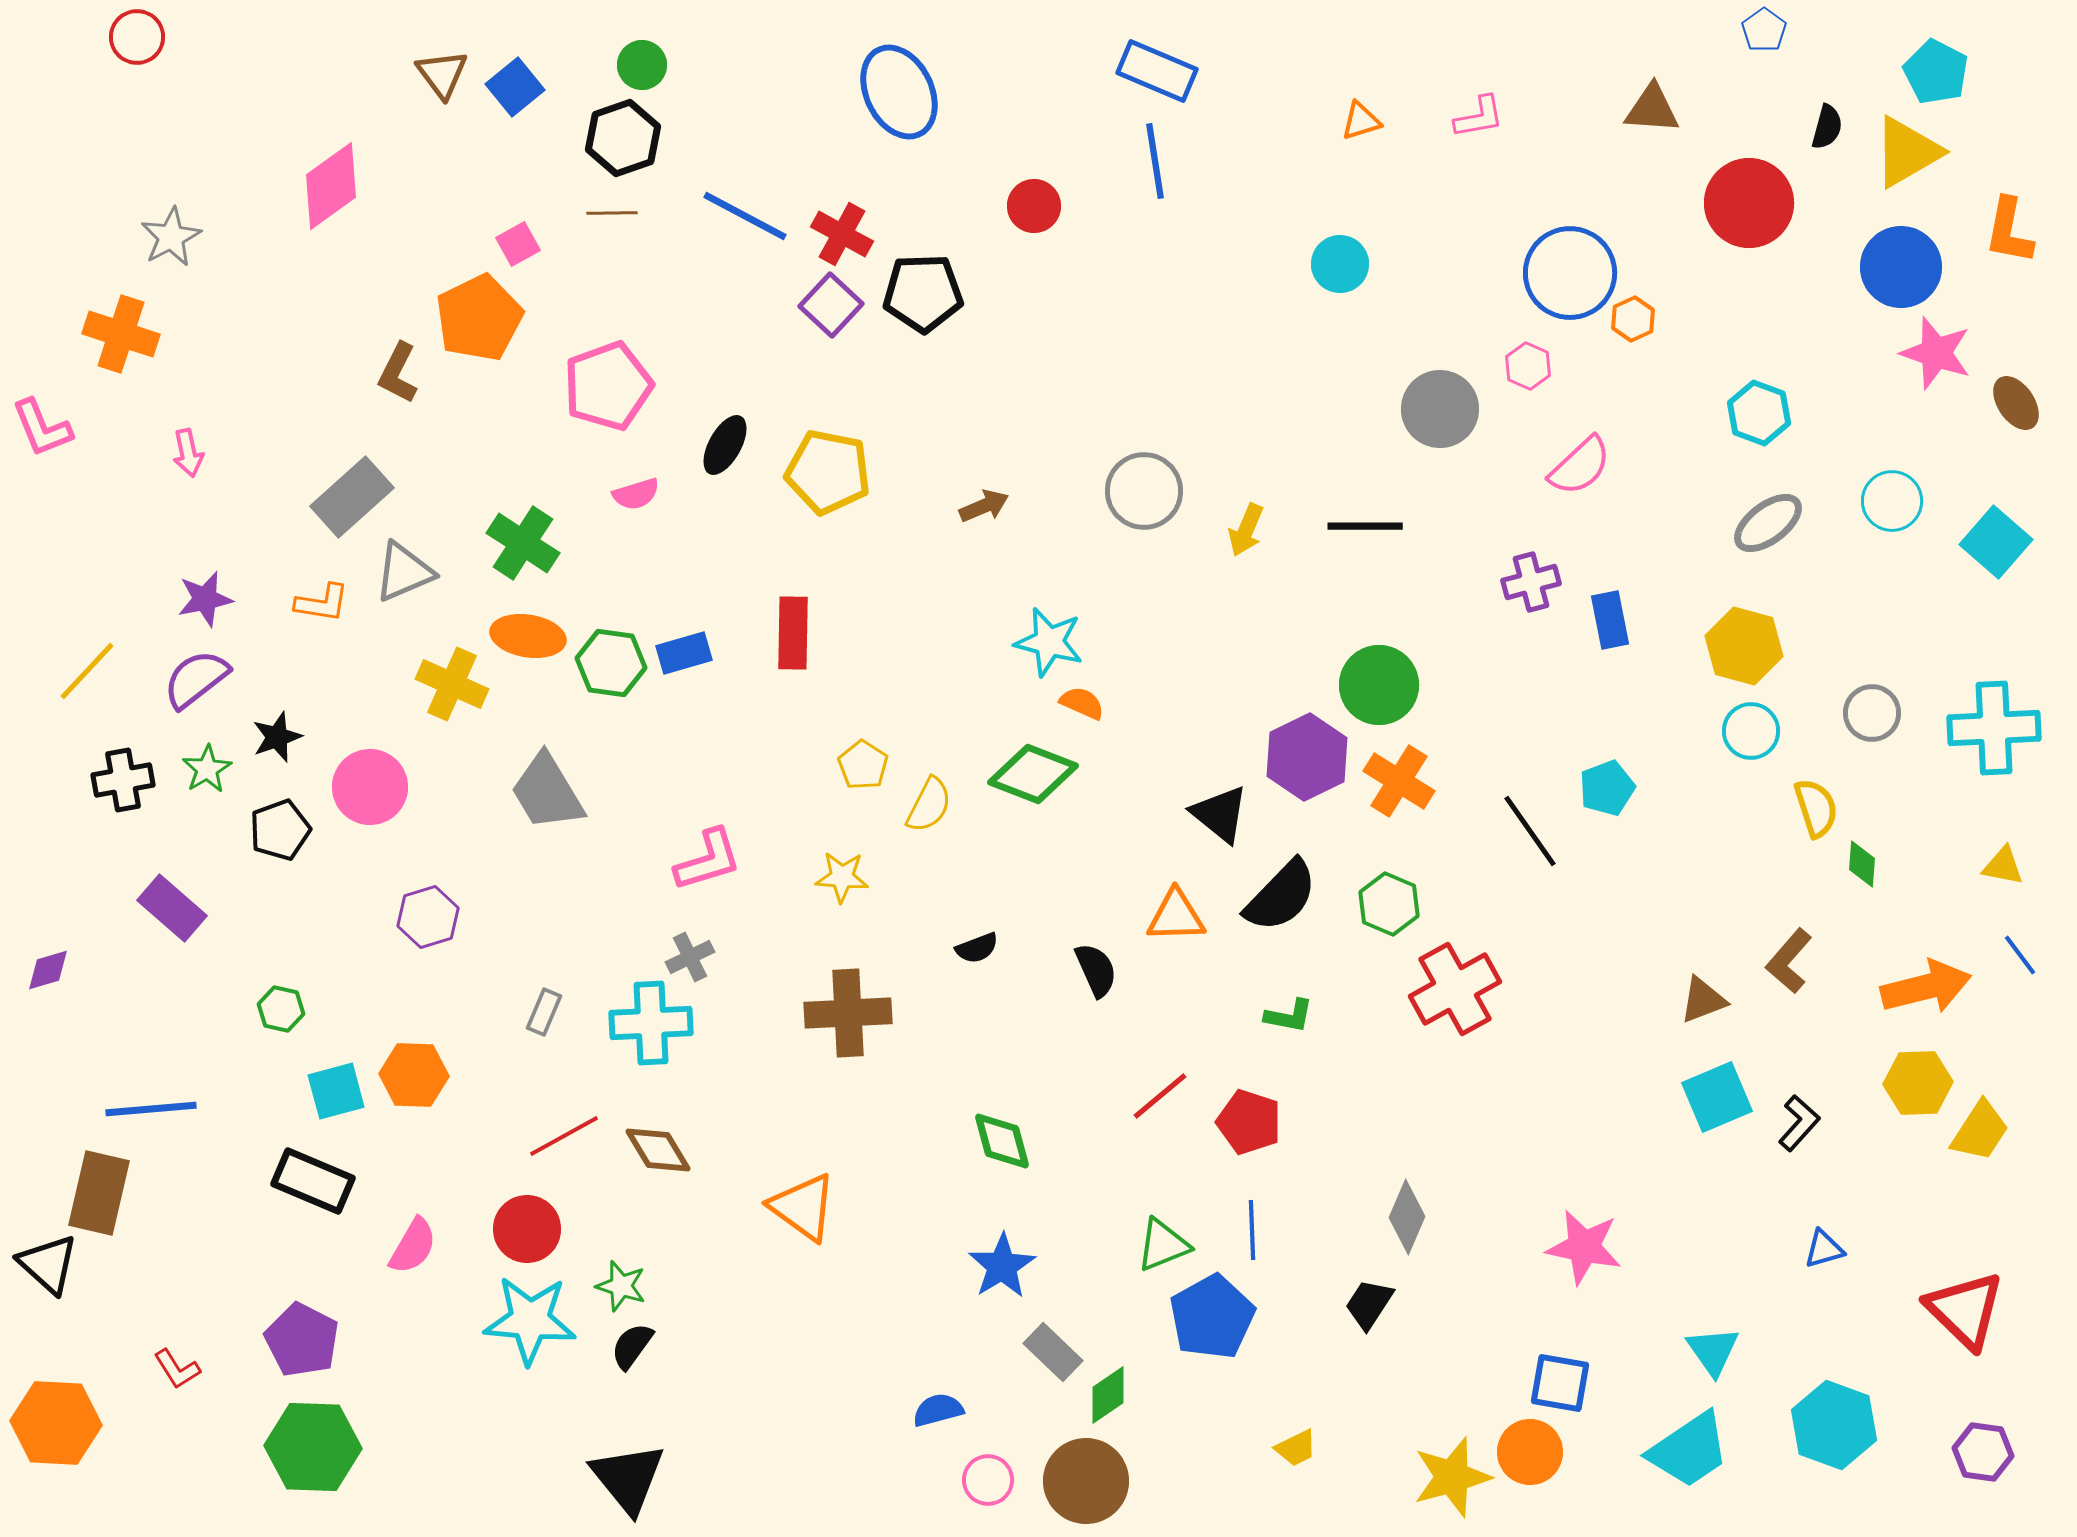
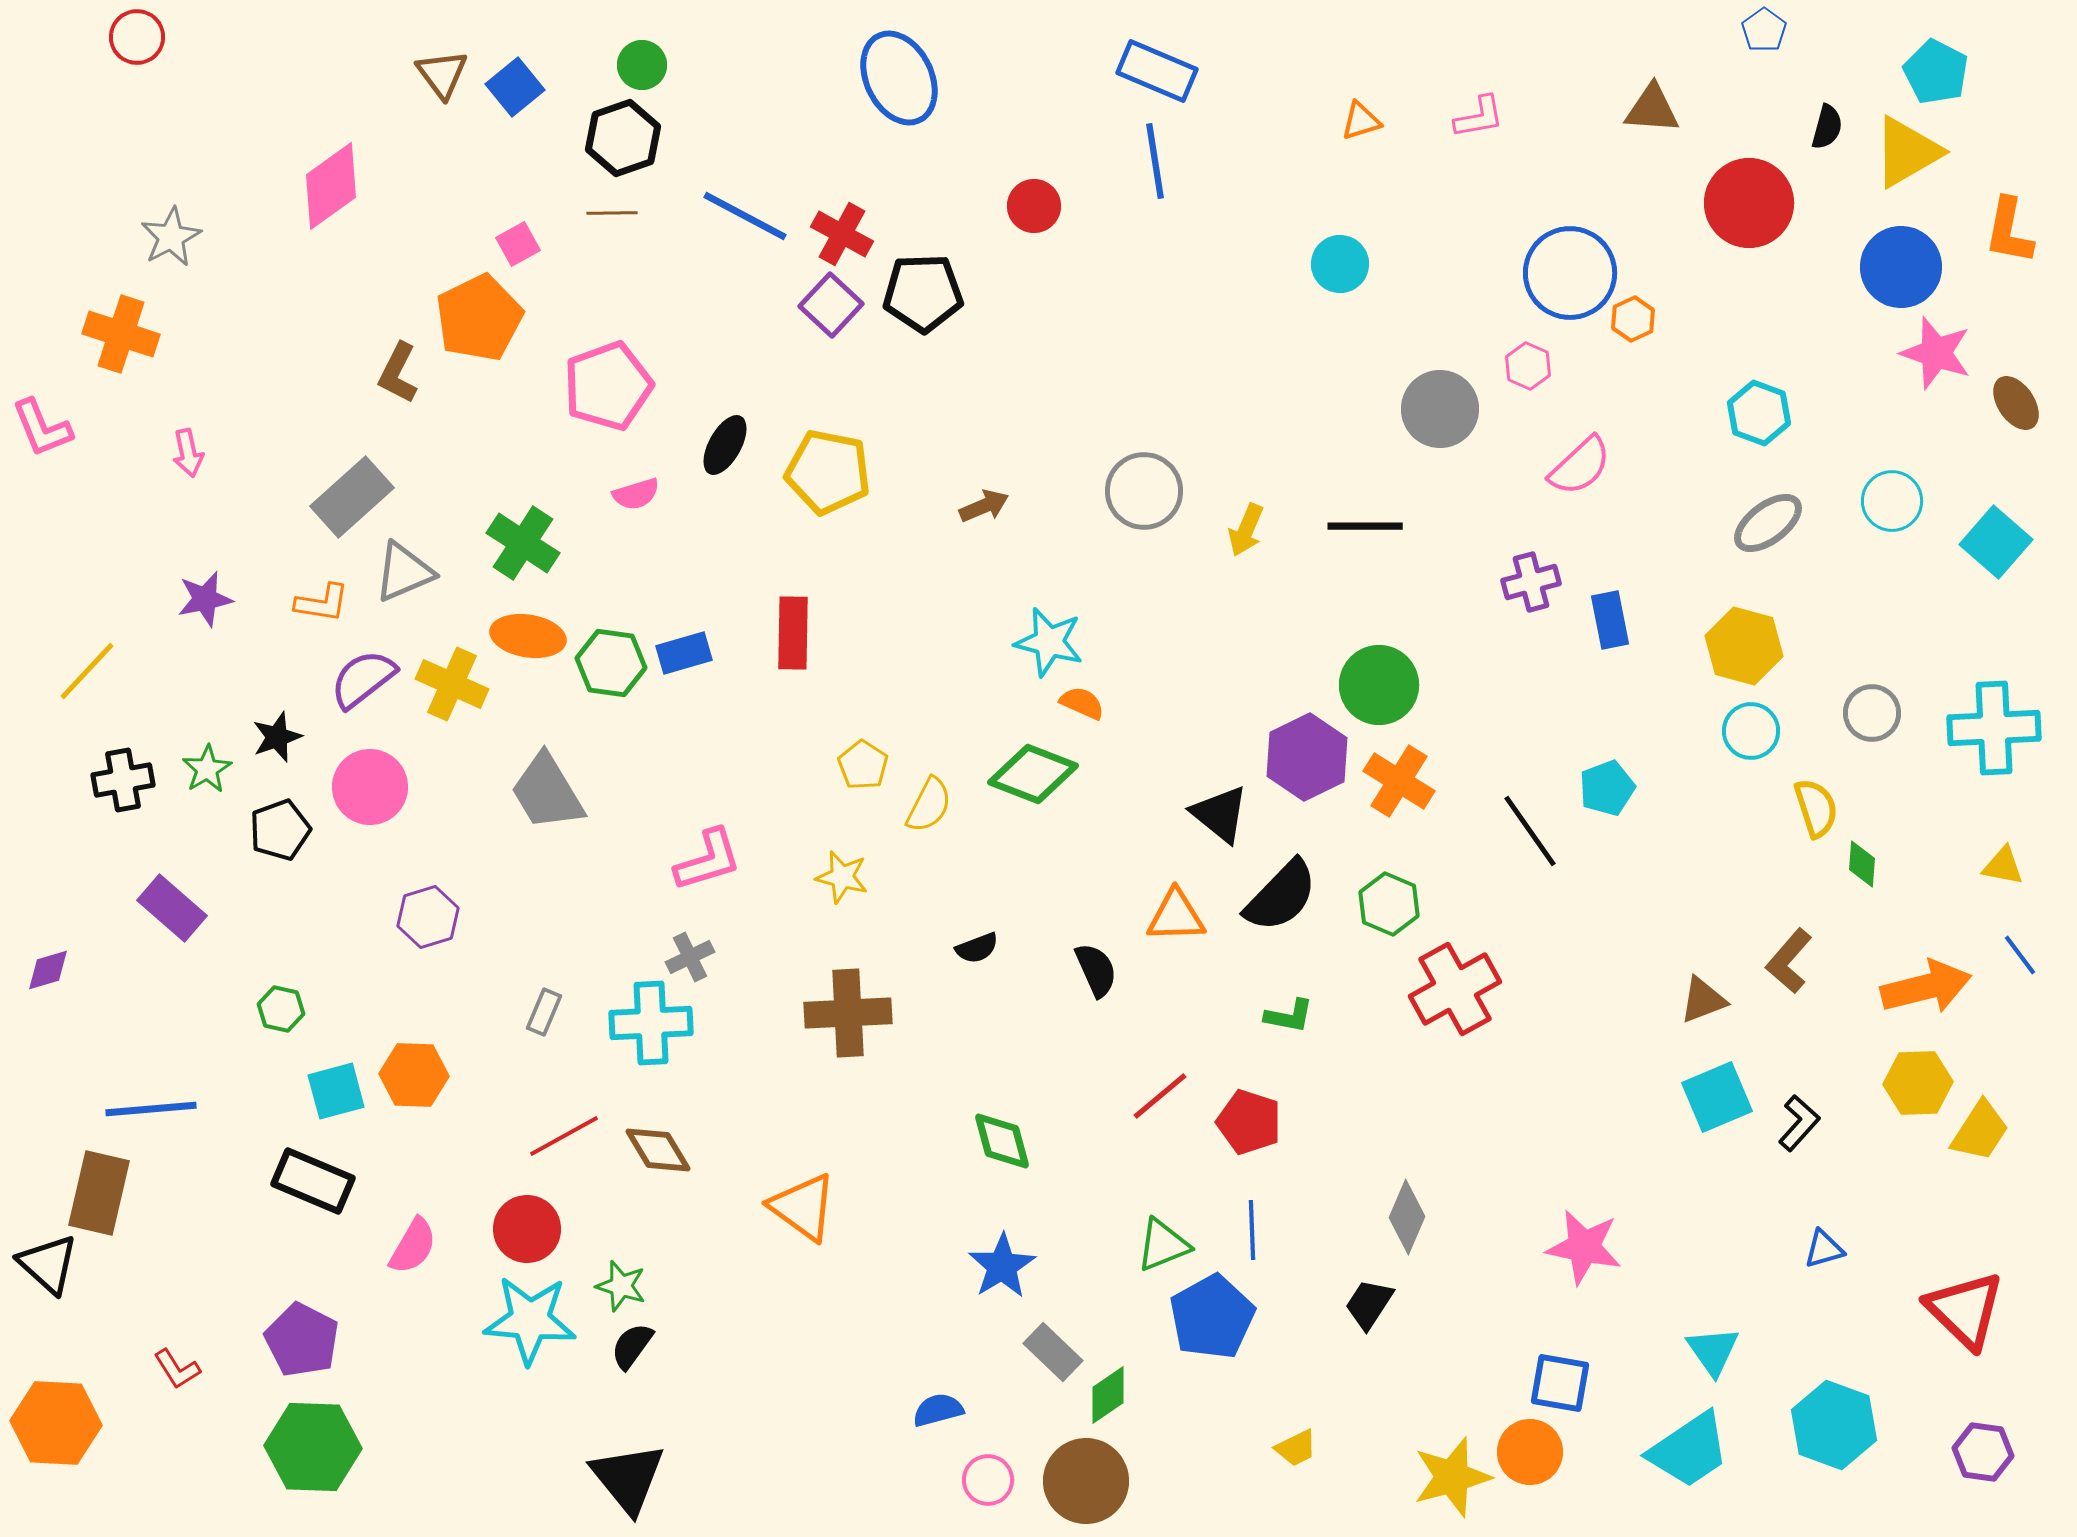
blue ellipse at (899, 92): moved 14 px up
purple semicircle at (196, 679): moved 167 px right
yellow star at (842, 877): rotated 10 degrees clockwise
